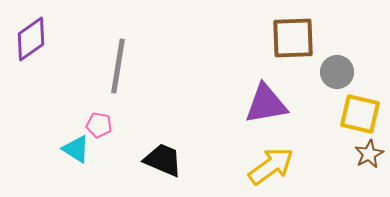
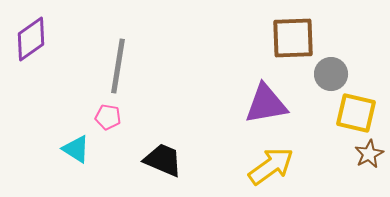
gray circle: moved 6 px left, 2 px down
yellow square: moved 4 px left, 1 px up
pink pentagon: moved 9 px right, 8 px up
